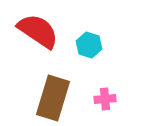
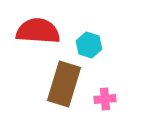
red semicircle: rotated 30 degrees counterclockwise
brown rectangle: moved 11 px right, 14 px up
